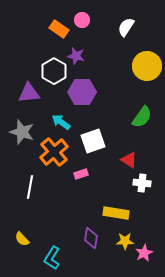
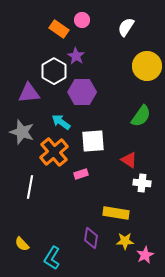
purple star: rotated 18 degrees clockwise
green semicircle: moved 1 px left, 1 px up
white square: rotated 15 degrees clockwise
yellow semicircle: moved 5 px down
pink star: moved 1 px right, 2 px down
